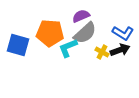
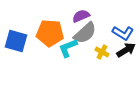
blue square: moved 2 px left, 4 px up
black arrow: moved 6 px right; rotated 12 degrees counterclockwise
